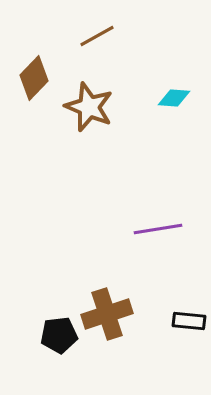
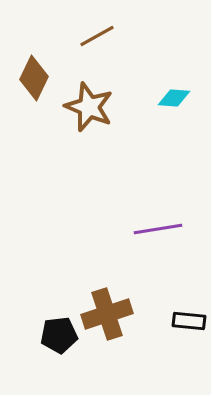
brown diamond: rotated 18 degrees counterclockwise
